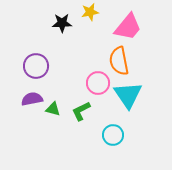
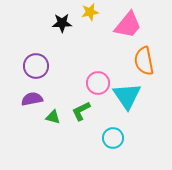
pink trapezoid: moved 2 px up
orange semicircle: moved 25 px right
cyan triangle: moved 1 px left, 1 px down
green triangle: moved 8 px down
cyan circle: moved 3 px down
